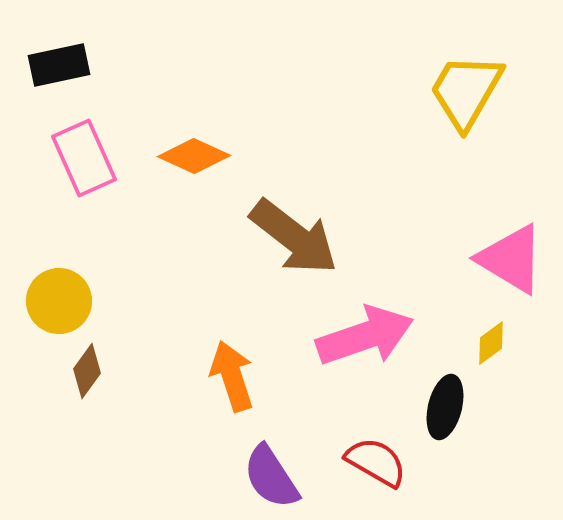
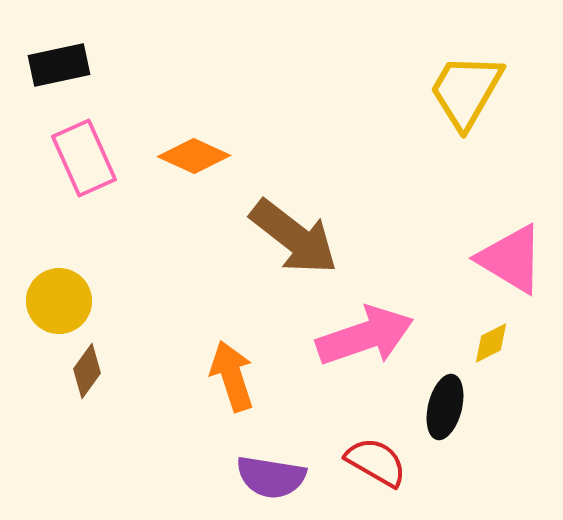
yellow diamond: rotated 9 degrees clockwise
purple semicircle: rotated 48 degrees counterclockwise
